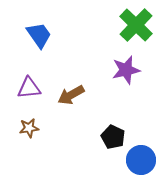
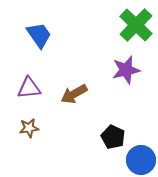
brown arrow: moved 3 px right, 1 px up
